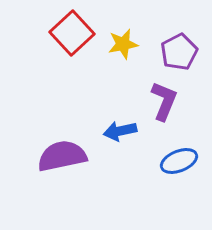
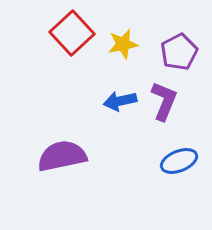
blue arrow: moved 30 px up
